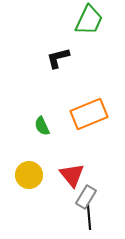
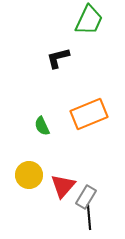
red triangle: moved 9 px left, 11 px down; rotated 20 degrees clockwise
